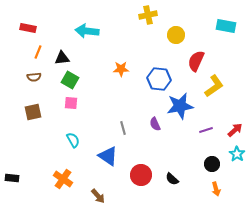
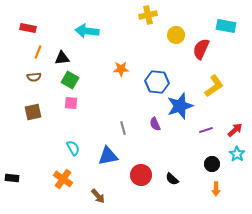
red semicircle: moved 5 px right, 12 px up
blue hexagon: moved 2 px left, 3 px down
blue star: rotated 8 degrees counterclockwise
cyan semicircle: moved 8 px down
blue triangle: rotated 45 degrees counterclockwise
orange arrow: rotated 16 degrees clockwise
